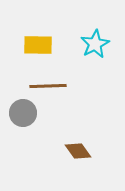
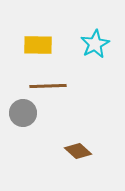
brown diamond: rotated 12 degrees counterclockwise
